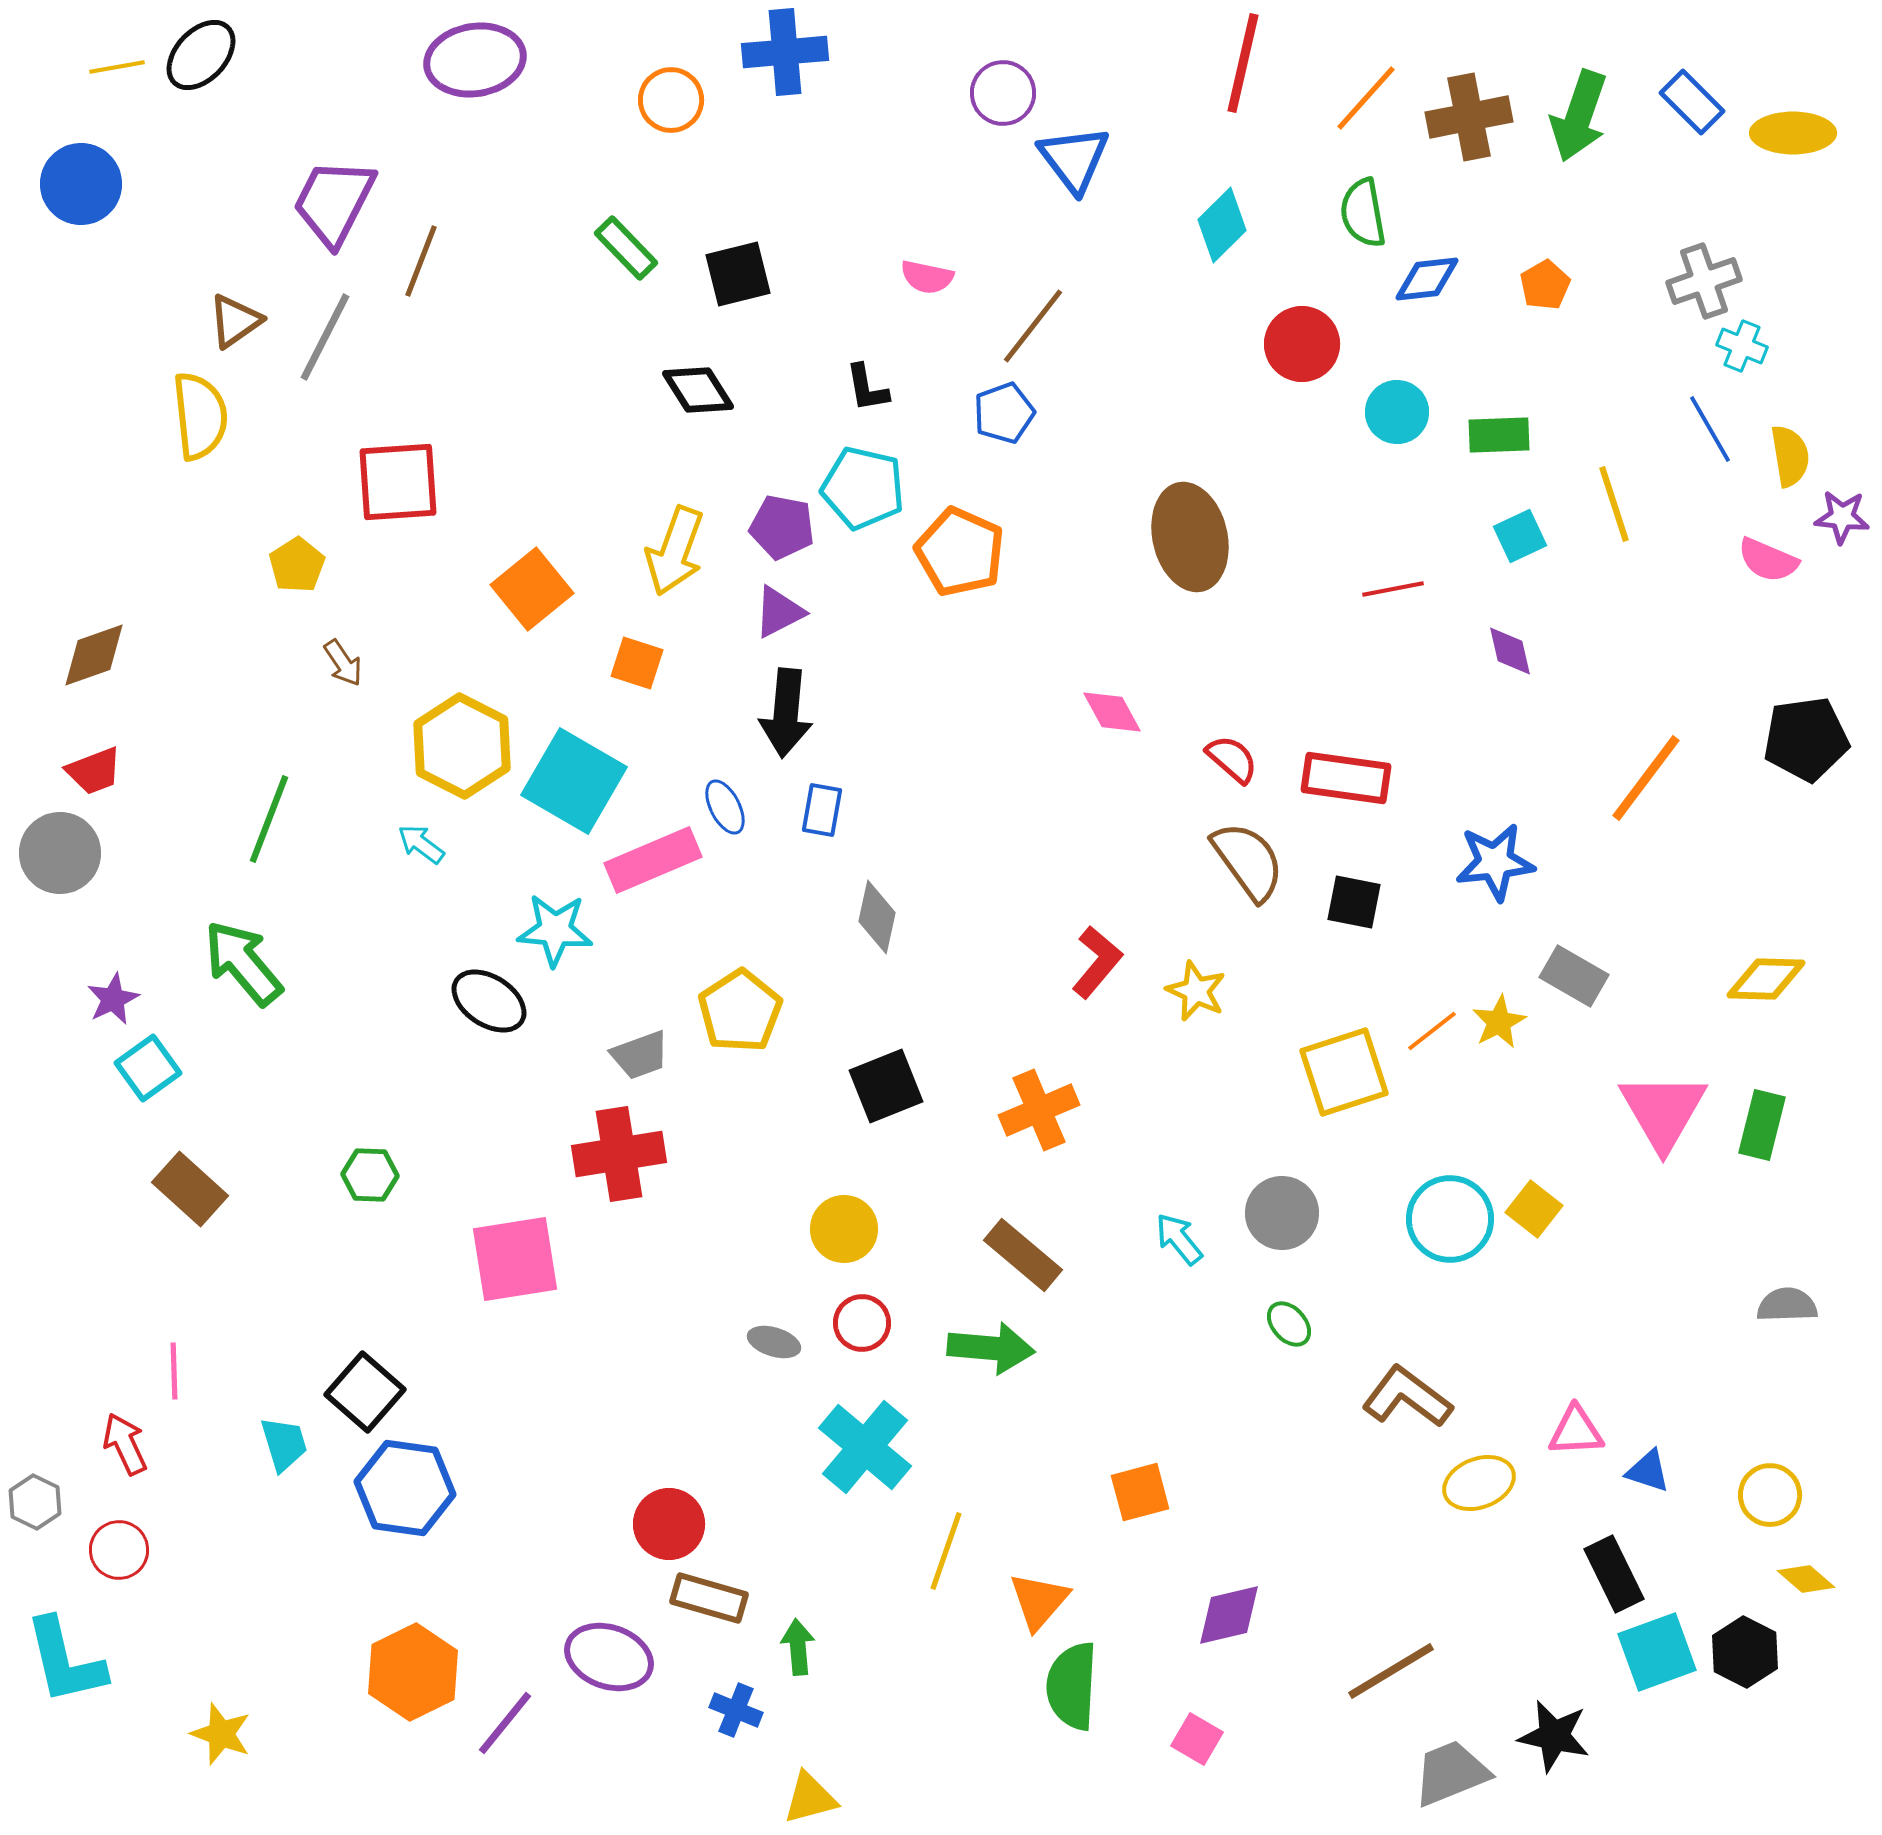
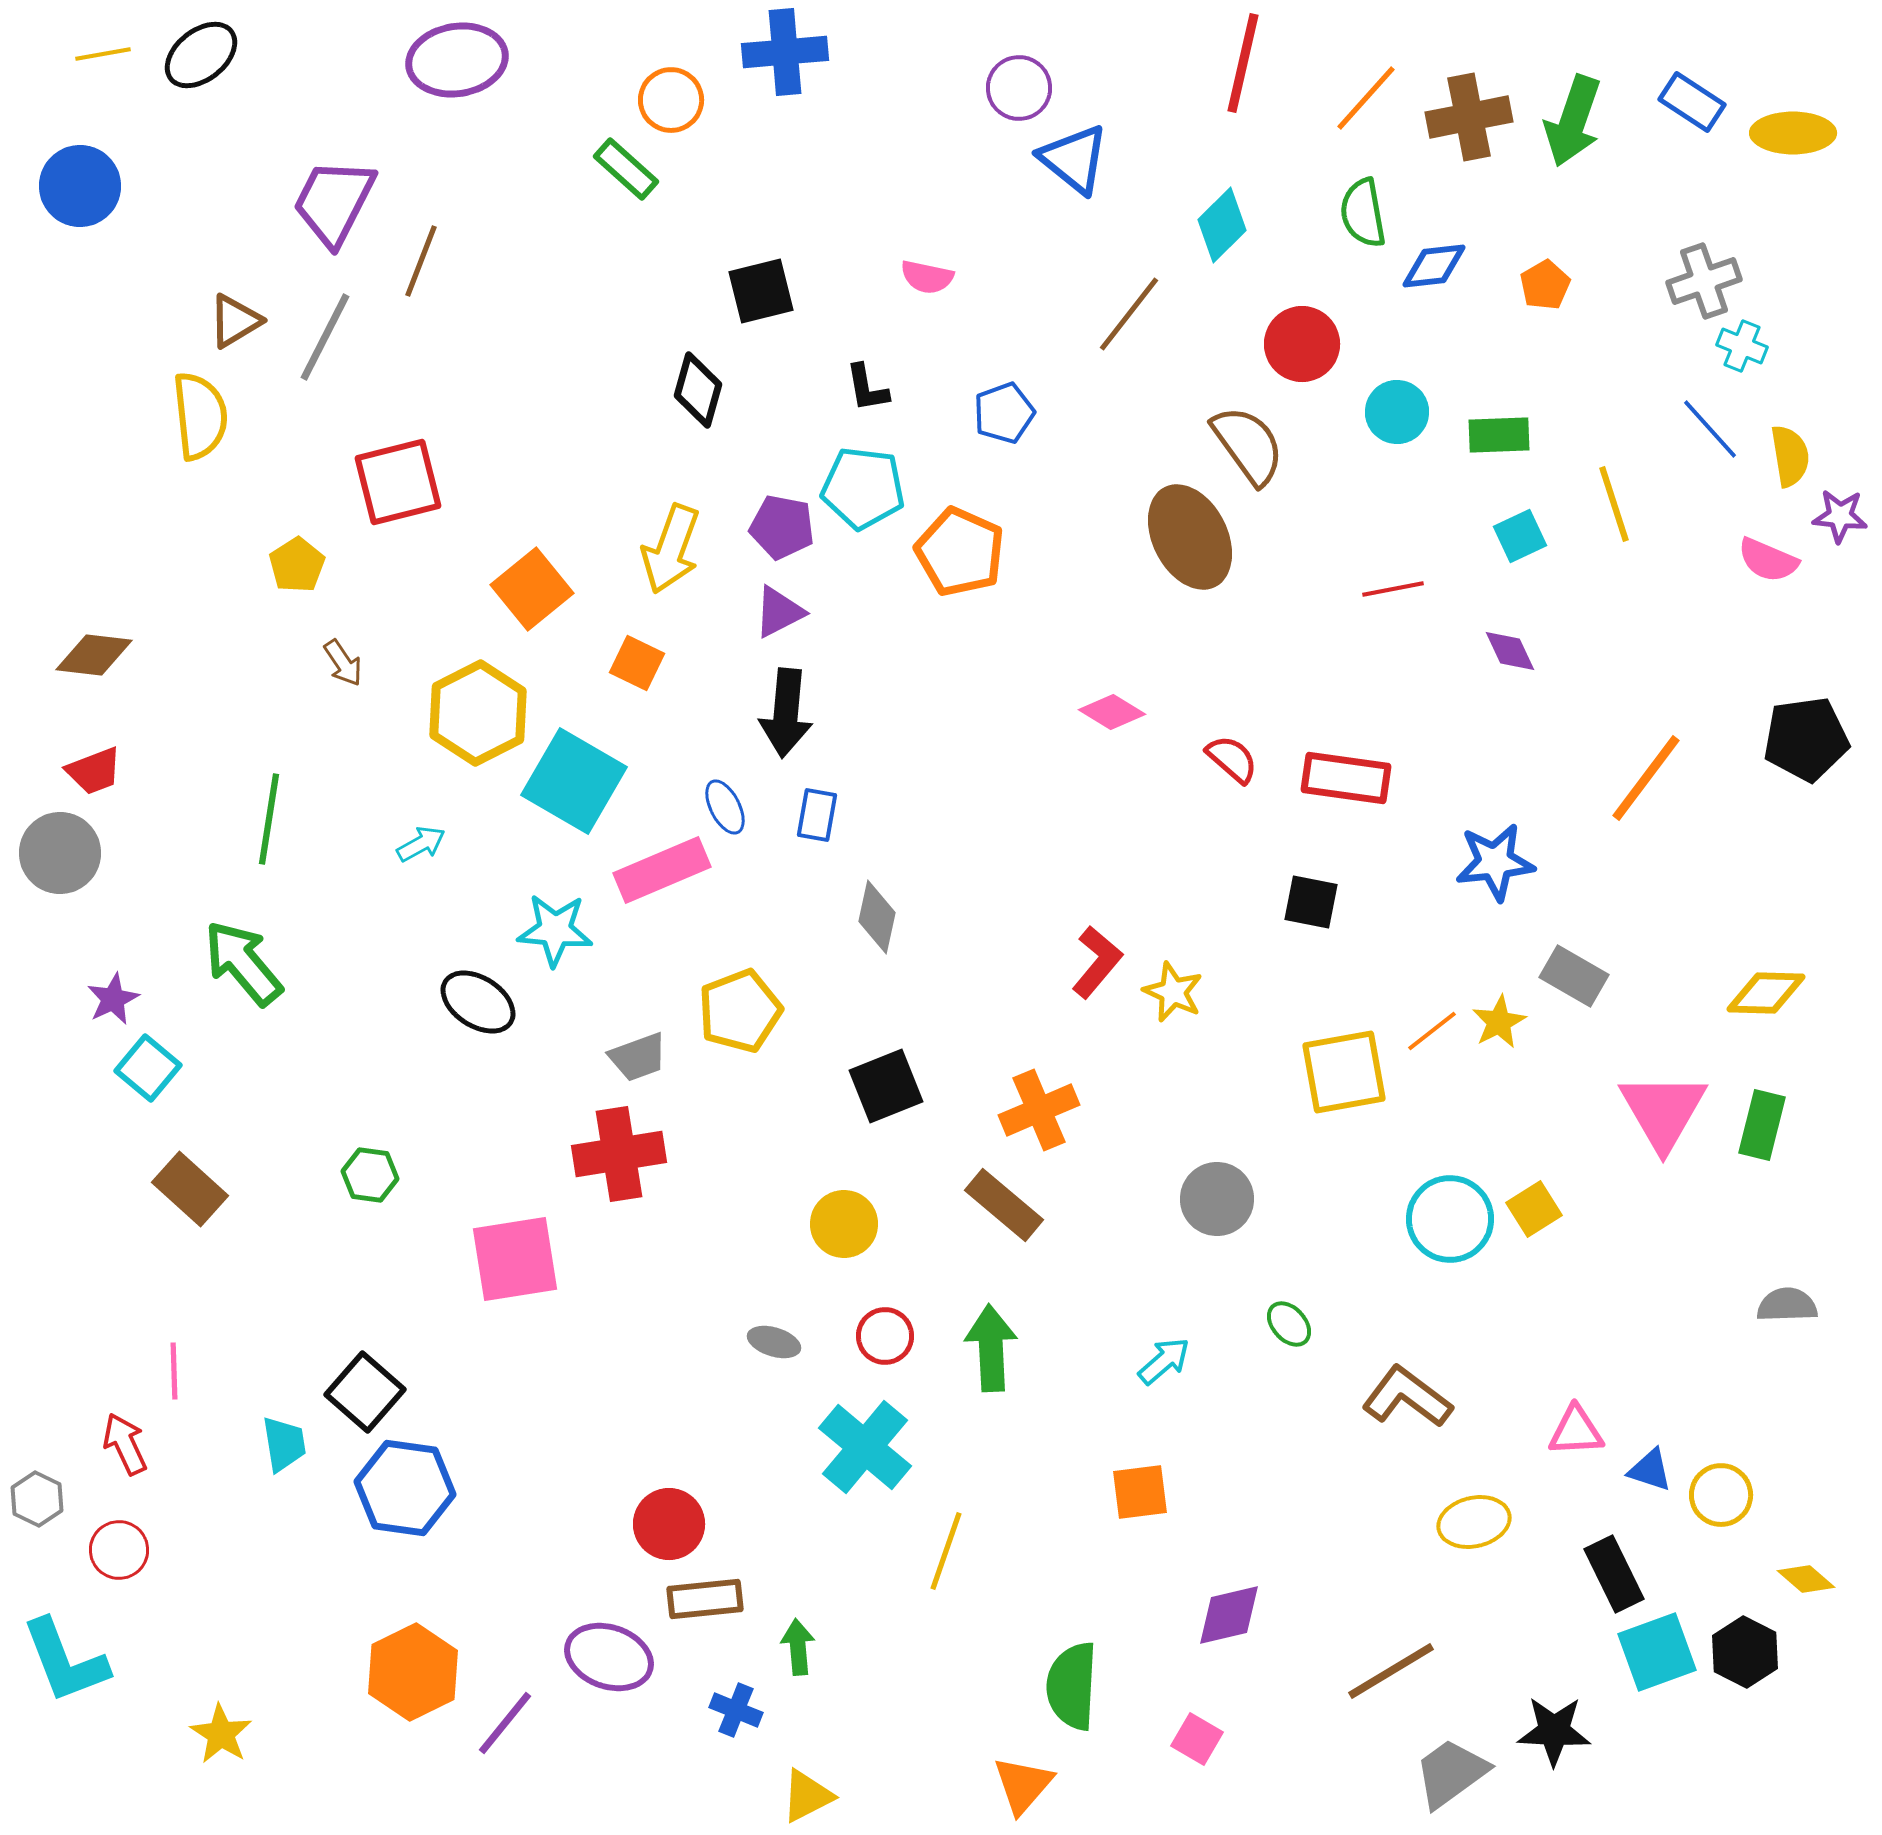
black ellipse at (201, 55): rotated 8 degrees clockwise
purple ellipse at (475, 60): moved 18 px left
yellow line at (117, 67): moved 14 px left, 13 px up
purple circle at (1003, 93): moved 16 px right, 5 px up
blue rectangle at (1692, 102): rotated 12 degrees counterclockwise
green arrow at (1579, 116): moved 6 px left, 5 px down
blue triangle at (1074, 159): rotated 14 degrees counterclockwise
blue circle at (81, 184): moved 1 px left, 2 px down
green rectangle at (626, 248): moved 79 px up; rotated 4 degrees counterclockwise
black square at (738, 274): moved 23 px right, 17 px down
blue diamond at (1427, 279): moved 7 px right, 13 px up
brown triangle at (235, 321): rotated 4 degrees clockwise
brown line at (1033, 326): moved 96 px right, 12 px up
black diamond at (698, 390): rotated 48 degrees clockwise
blue line at (1710, 429): rotated 12 degrees counterclockwise
red square at (398, 482): rotated 10 degrees counterclockwise
cyan pentagon at (863, 488): rotated 6 degrees counterclockwise
purple star at (1842, 517): moved 2 px left, 1 px up
brown ellipse at (1190, 537): rotated 14 degrees counterclockwise
yellow arrow at (675, 551): moved 4 px left, 2 px up
purple diamond at (1510, 651): rotated 12 degrees counterclockwise
brown diamond at (94, 655): rotated 26 degrees clockwise
orange square at (637, 663): rotated 8 degrees clockwise
pink diamond at (1112, 712): rotated 30 degrees counterclockwise
yellow hexagon at (462, 746): moved 16 px right, 33 px up; rotated 6 degrees clockwise
blue rectangle at (822, 810): moved 5 px left, 5 px down
green line at (269, 819): rotated 12 degrees counterclockwise
cyan arrow at (421, 844): rotated 114 degrees clockwise
pink rectangle at (653, 860): moved 9 px right, 10 px down
brown semicircle at (1248, 861): moved 416 px up
black square at (1354, 902): moved 43 px left
yellow diamond at (1766, 979): moved 14 px down
yellow star at (1196, 991): moved 23 px left, 1 px down
black ellipse at (489, 1001): moved 11 px left, 1 px down
yellow pentagon at (740, 1011): rotated 12 degrees clockwise
gray trapezoid at (640, 1055): moved 2 px left, 2 px down
cyan square at (148, 1068): rotated 14 degrees counterclockwise
yellow square at (1344, 1072): rotated 8 degrees clockwise
green hexagon at (370, 1175): rotated 6 degrees clockwise
yellow square at (1534, 1209): rotated 20 degrees clockwise
gray circle at (1282, 1213): moved 65 px left, 14 px up
yellow circle at (844, 1229): moved 5 px up
cyan arrow at (1179, 1239): moved 15 px left, 122 px down; rotated 88 degrees clockwise
brown rectangle at (1023, 1255): moved 19 px left, 50 px up
red circle at (862, 1323): moved 23 px right, 13 px down
green arrow at (991, 1348): rotated 98 degrees counterclockwise
cyan trapezoid at (284, 1444): rotated 8 degrees clockwise
blue triangle at (1648, 1471): moved 2 px right, 1 px up
yellow ellipse at (1479, 1483): moved 5 px left, 39 px down; rotated 8 degrees clockwise
orange square at (1140, 1492): rotated 8 degrees clockwise
yellow circle at (1770, 1495): moved 49 px left
gray hexagon at (35, 1502): moved 2 px right, 3 px up
brown rectangle at (709, 1598): moved 4 px left, 1 px down; rotated 22 degrees counterclockwise
orange triangle at (1039, 1601): moved 16 px left, 184 px down
cyan L-shape at (65, 1661): rotated 8 degrees counterclockwise
yellow star at (221, 1734): rotated 12 degrees clockwise
black star at (1554, 1736): moved 5 px up; rotated 10 degrees counterclockwise
gray trapezoid at (1451, 1773): rotated 14 degrees counterclockwise
yellow triangle at (810, 1798): moved 3 px left, 2 px up; rotated 12 degrees counterclockwise
